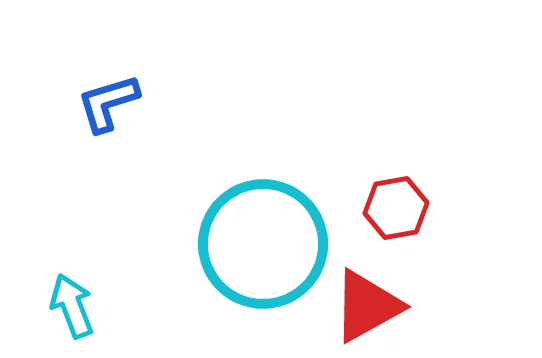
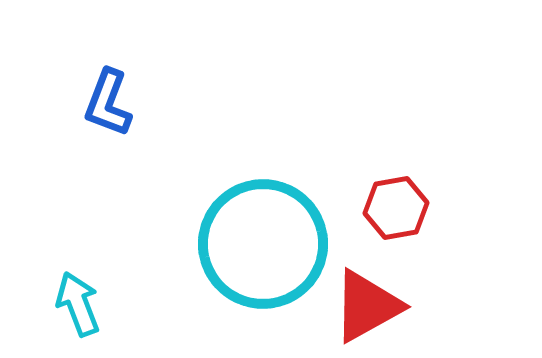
blue L-shape: rotated 52 degrees counterclockwise
cyan arrow: moved 6 px right, 2 px up
